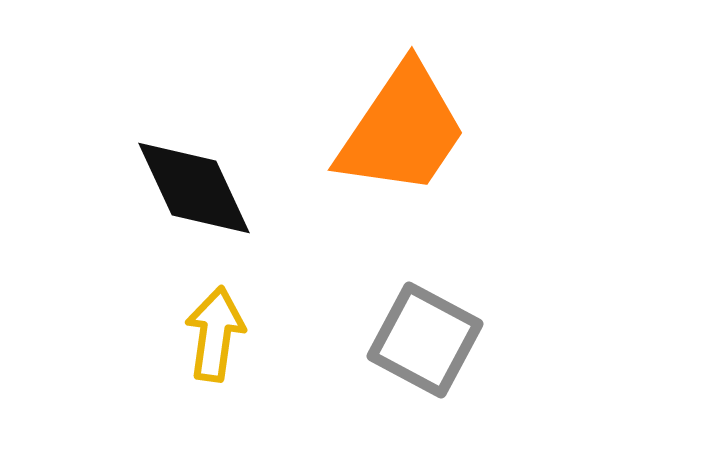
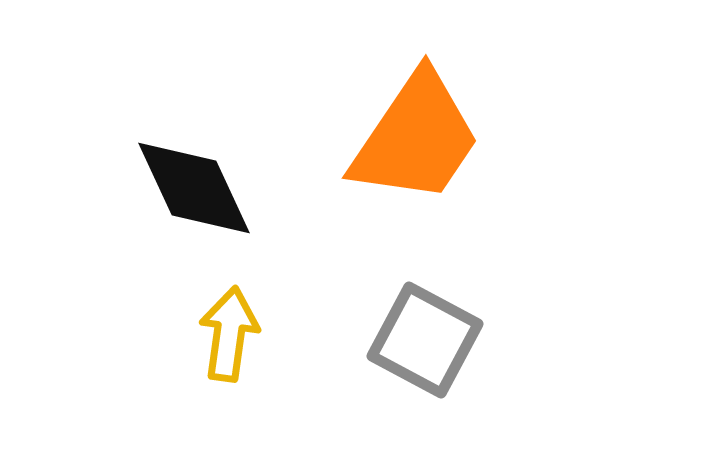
orange trapezoid: moved 14 px right, 8 px down
yellow arrow: moved 14 px right
